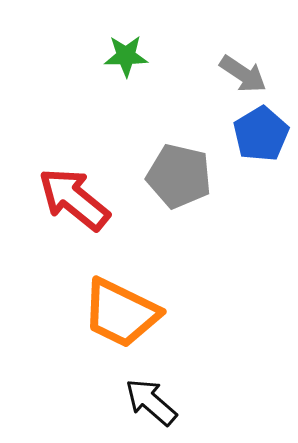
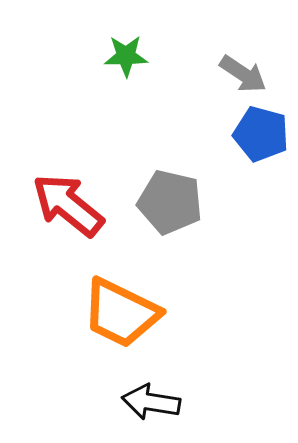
blue pentagon: rotated 26 degrees counterclockwise
gray pentagon: moved 9 px left, 26 px down
red arrow: moved 6 px left, 6 px down
black arrow: rotated 32 degrees counterclockwise
